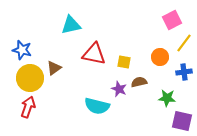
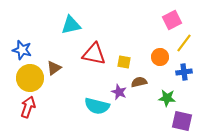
purple star: moved 3 px down
